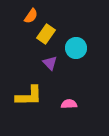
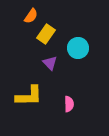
cyan circle: moved 2 px right
pink semicircle: rotated 91 degrees clockwise
